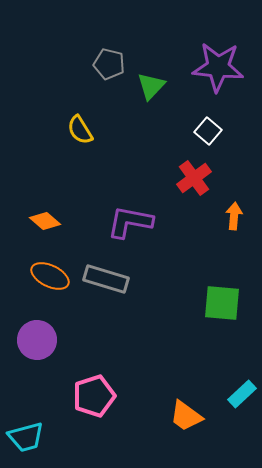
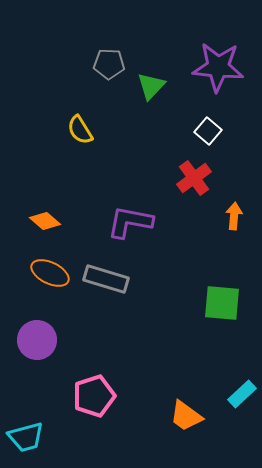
gray pentagon: rotated 12 degrees counterclockwise
orange ellipse: moved 3 px up
